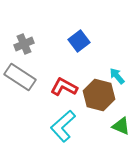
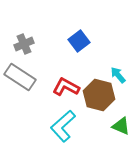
cyan arrow: moved 1 px right, 1 px up
red L-shape: moved 2 px right
